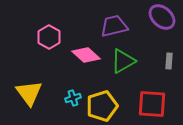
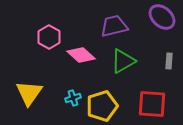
pink diamond: moved 5 px left
yellow triangle: rotated 12 degrees clockwise
